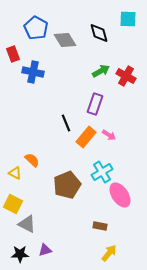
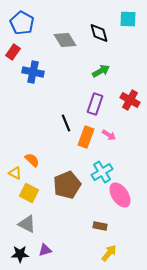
blue pentagon: moved 14 px left, 5 px up
red rectangle: moved 2 px up; rotated 56 degrees clockwise
red cross: moved 4 px right, 24 px down
orange rectangle: rotated 20 degrees counterclockwise
yellow square: moved 16 px right, 11 px up
